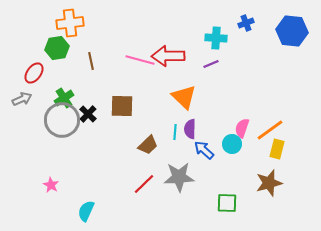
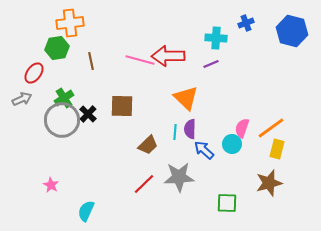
blue hexagon: rotated 8 degrees clockwise
orange triangle: moved 2 px right, 1 px down
orange line: moved 1 px right, 2 px up
